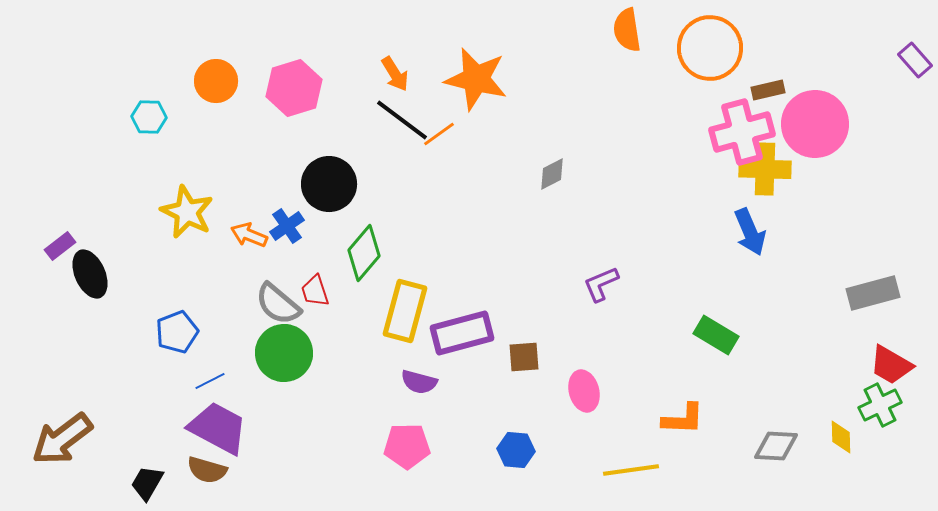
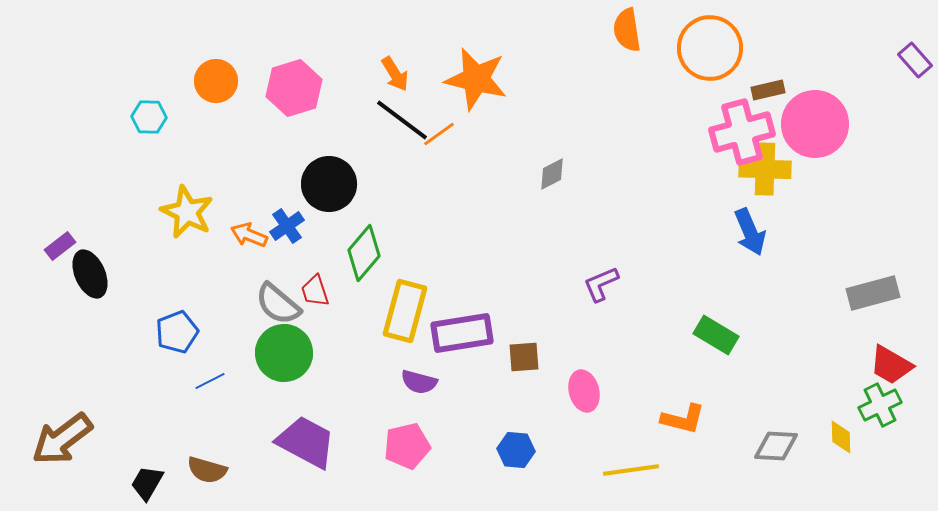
purple rectangle at (462, 333): rotated 6 degrees clockwise
orange L-shape at (683, 419): rotated 12 degrees clockwise
purple trapezoid at (218, 428): moved 88 px right, 14 px down
pink pentagon at (407, 446): rotated 12 degrees counterclockwise
